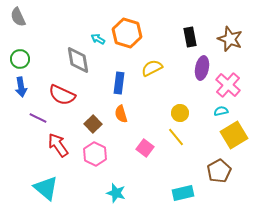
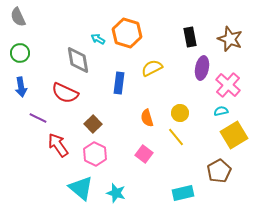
green circle: moved 6 px up
red semicircle: moved 3 px right, 2 px up
orange semicircle: moved 26 px right, 4 px down
pink square: moved 1 px left, 6 px down
cyan triangle: moved 35 px right
